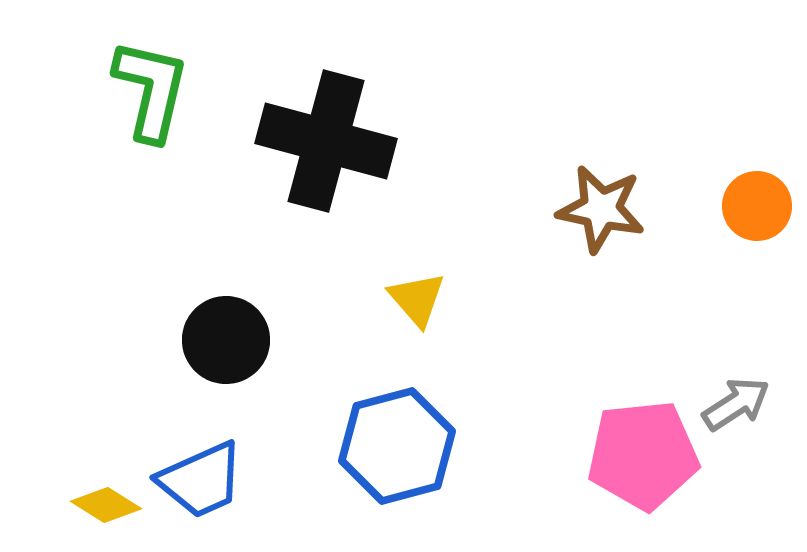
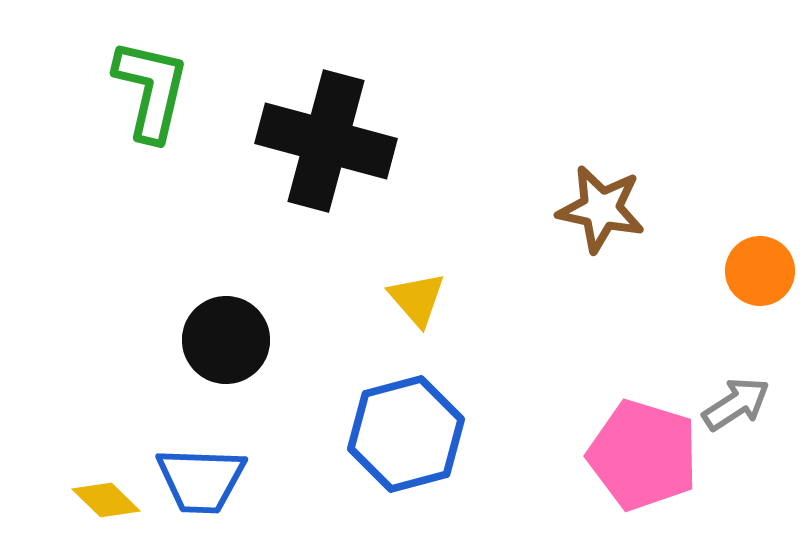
orange circle: moved 3 px right, 65 px down
blue hexagon: moved 9 px right, 12 px up
pink pentagon: rotated 23 degrees clockwise
blue trapezoid: rotated 26 degrees clockwise
yellow diamond: moved 5 px up; rotated 12 degrees clockwise
